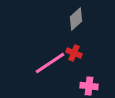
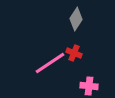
gray diamond: rotated 15 degrees counterclockwise
